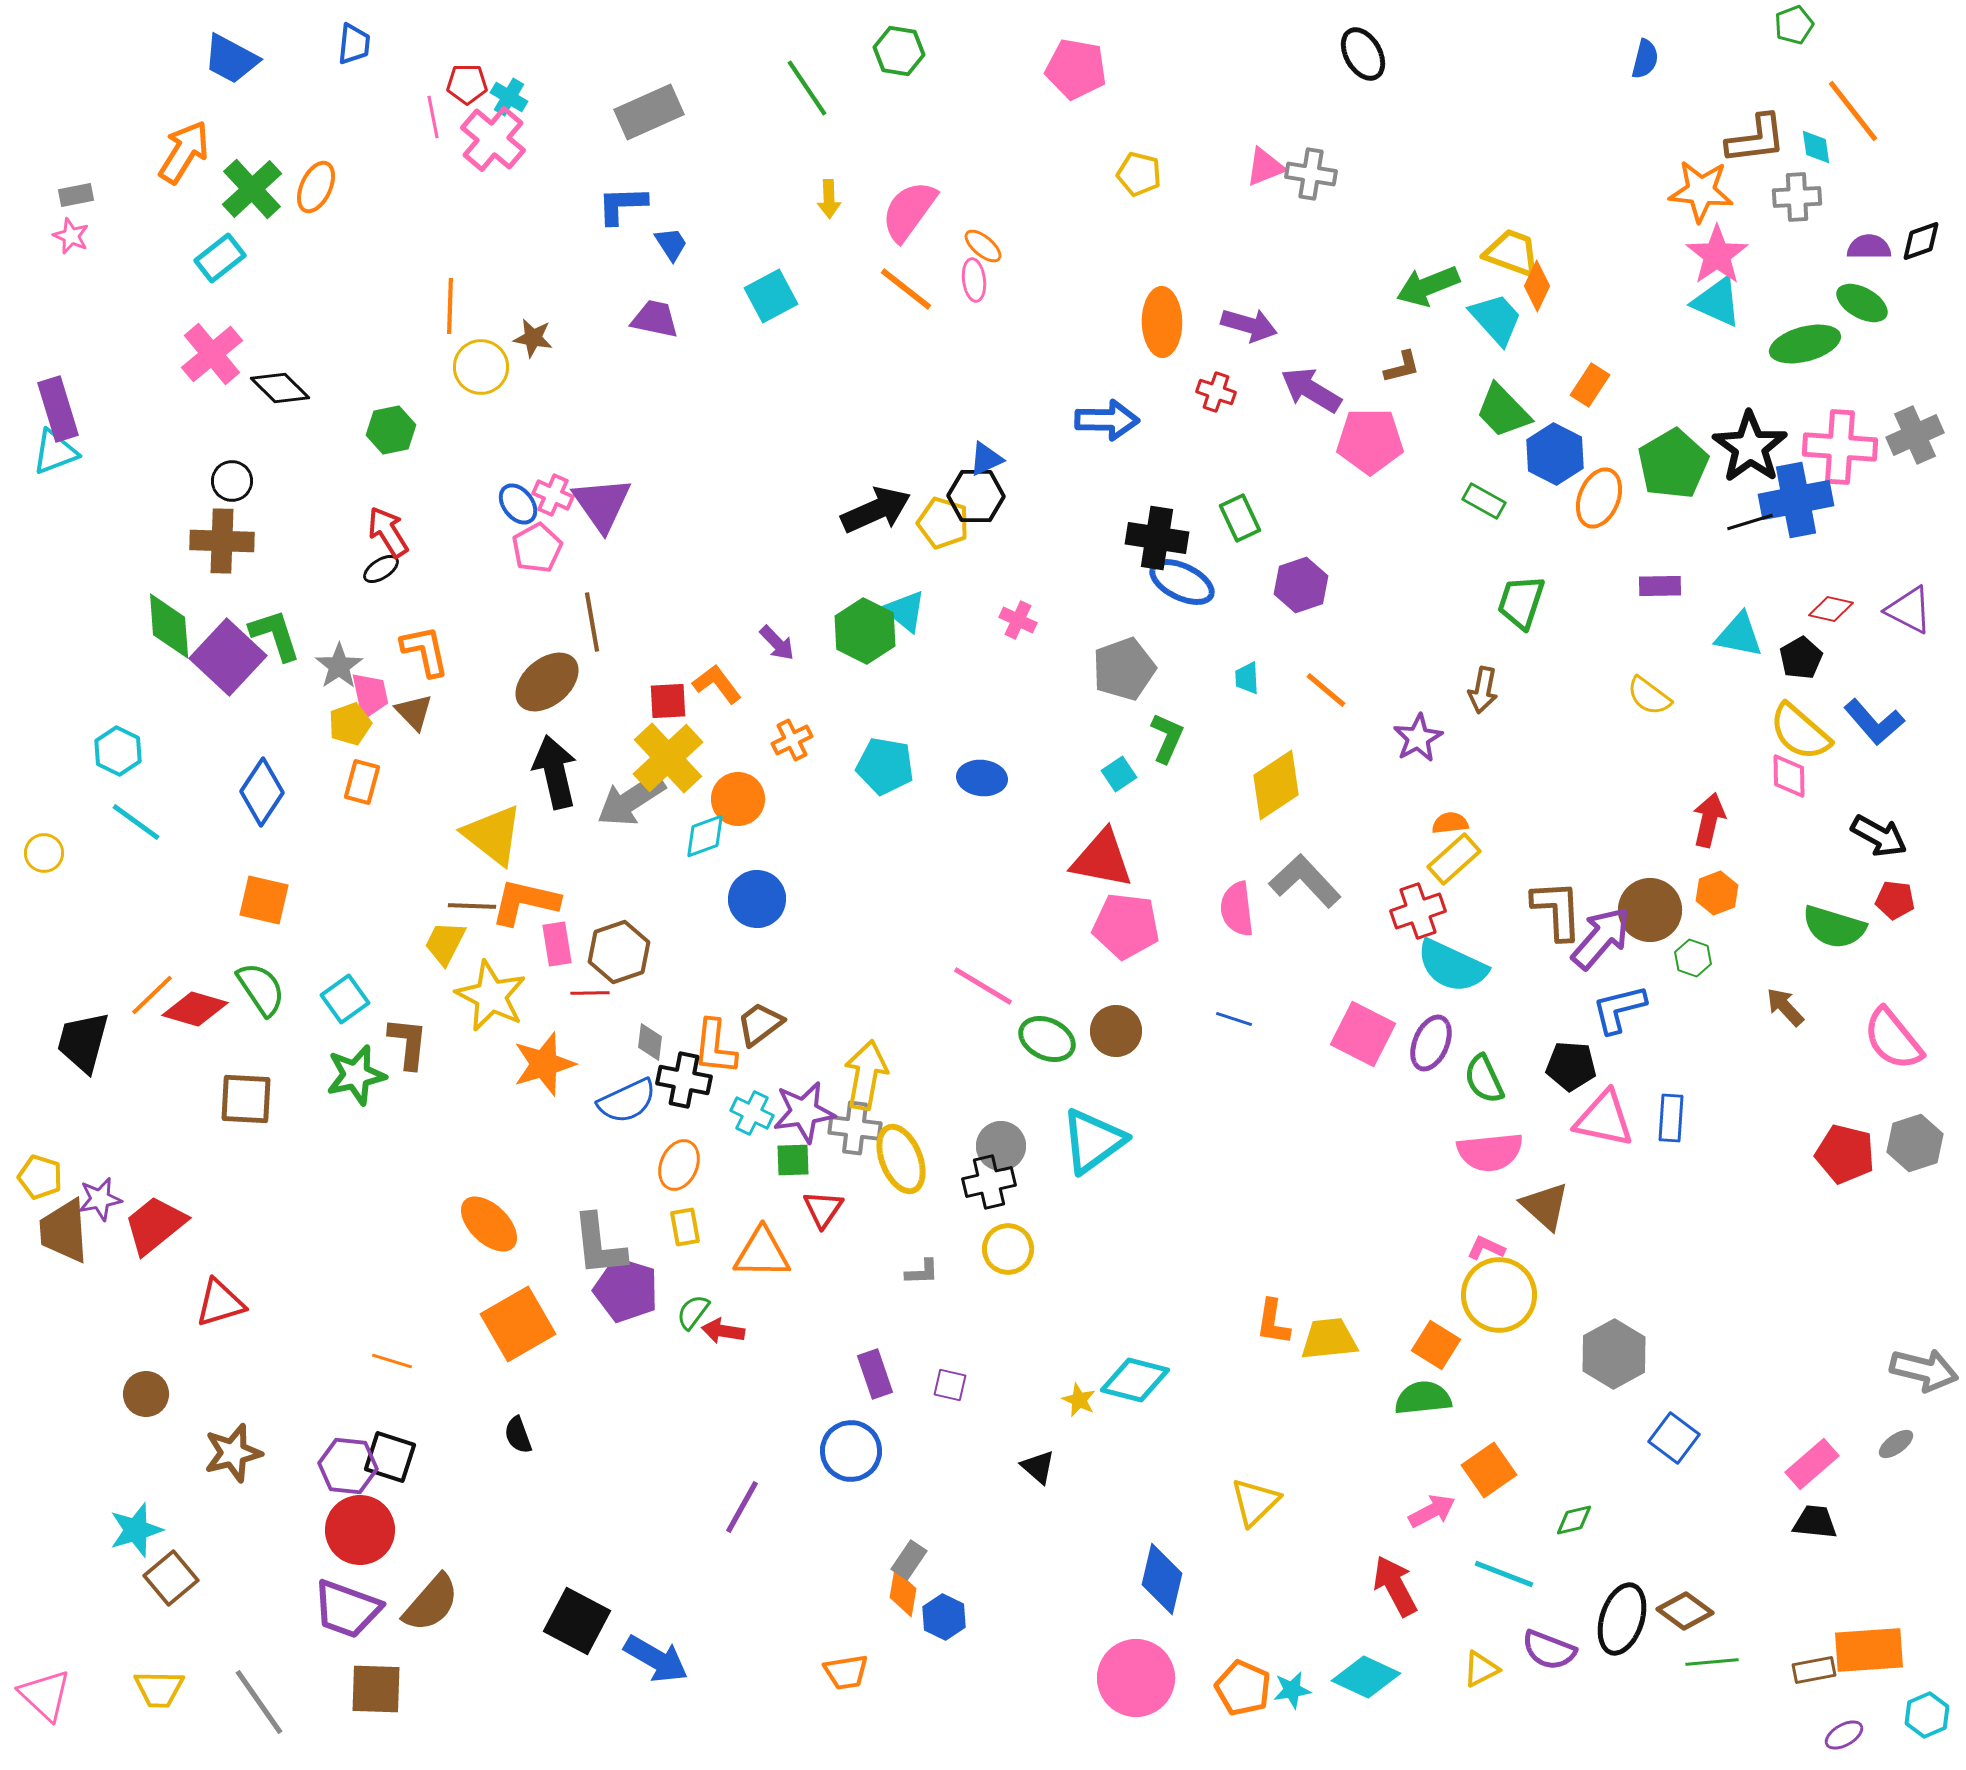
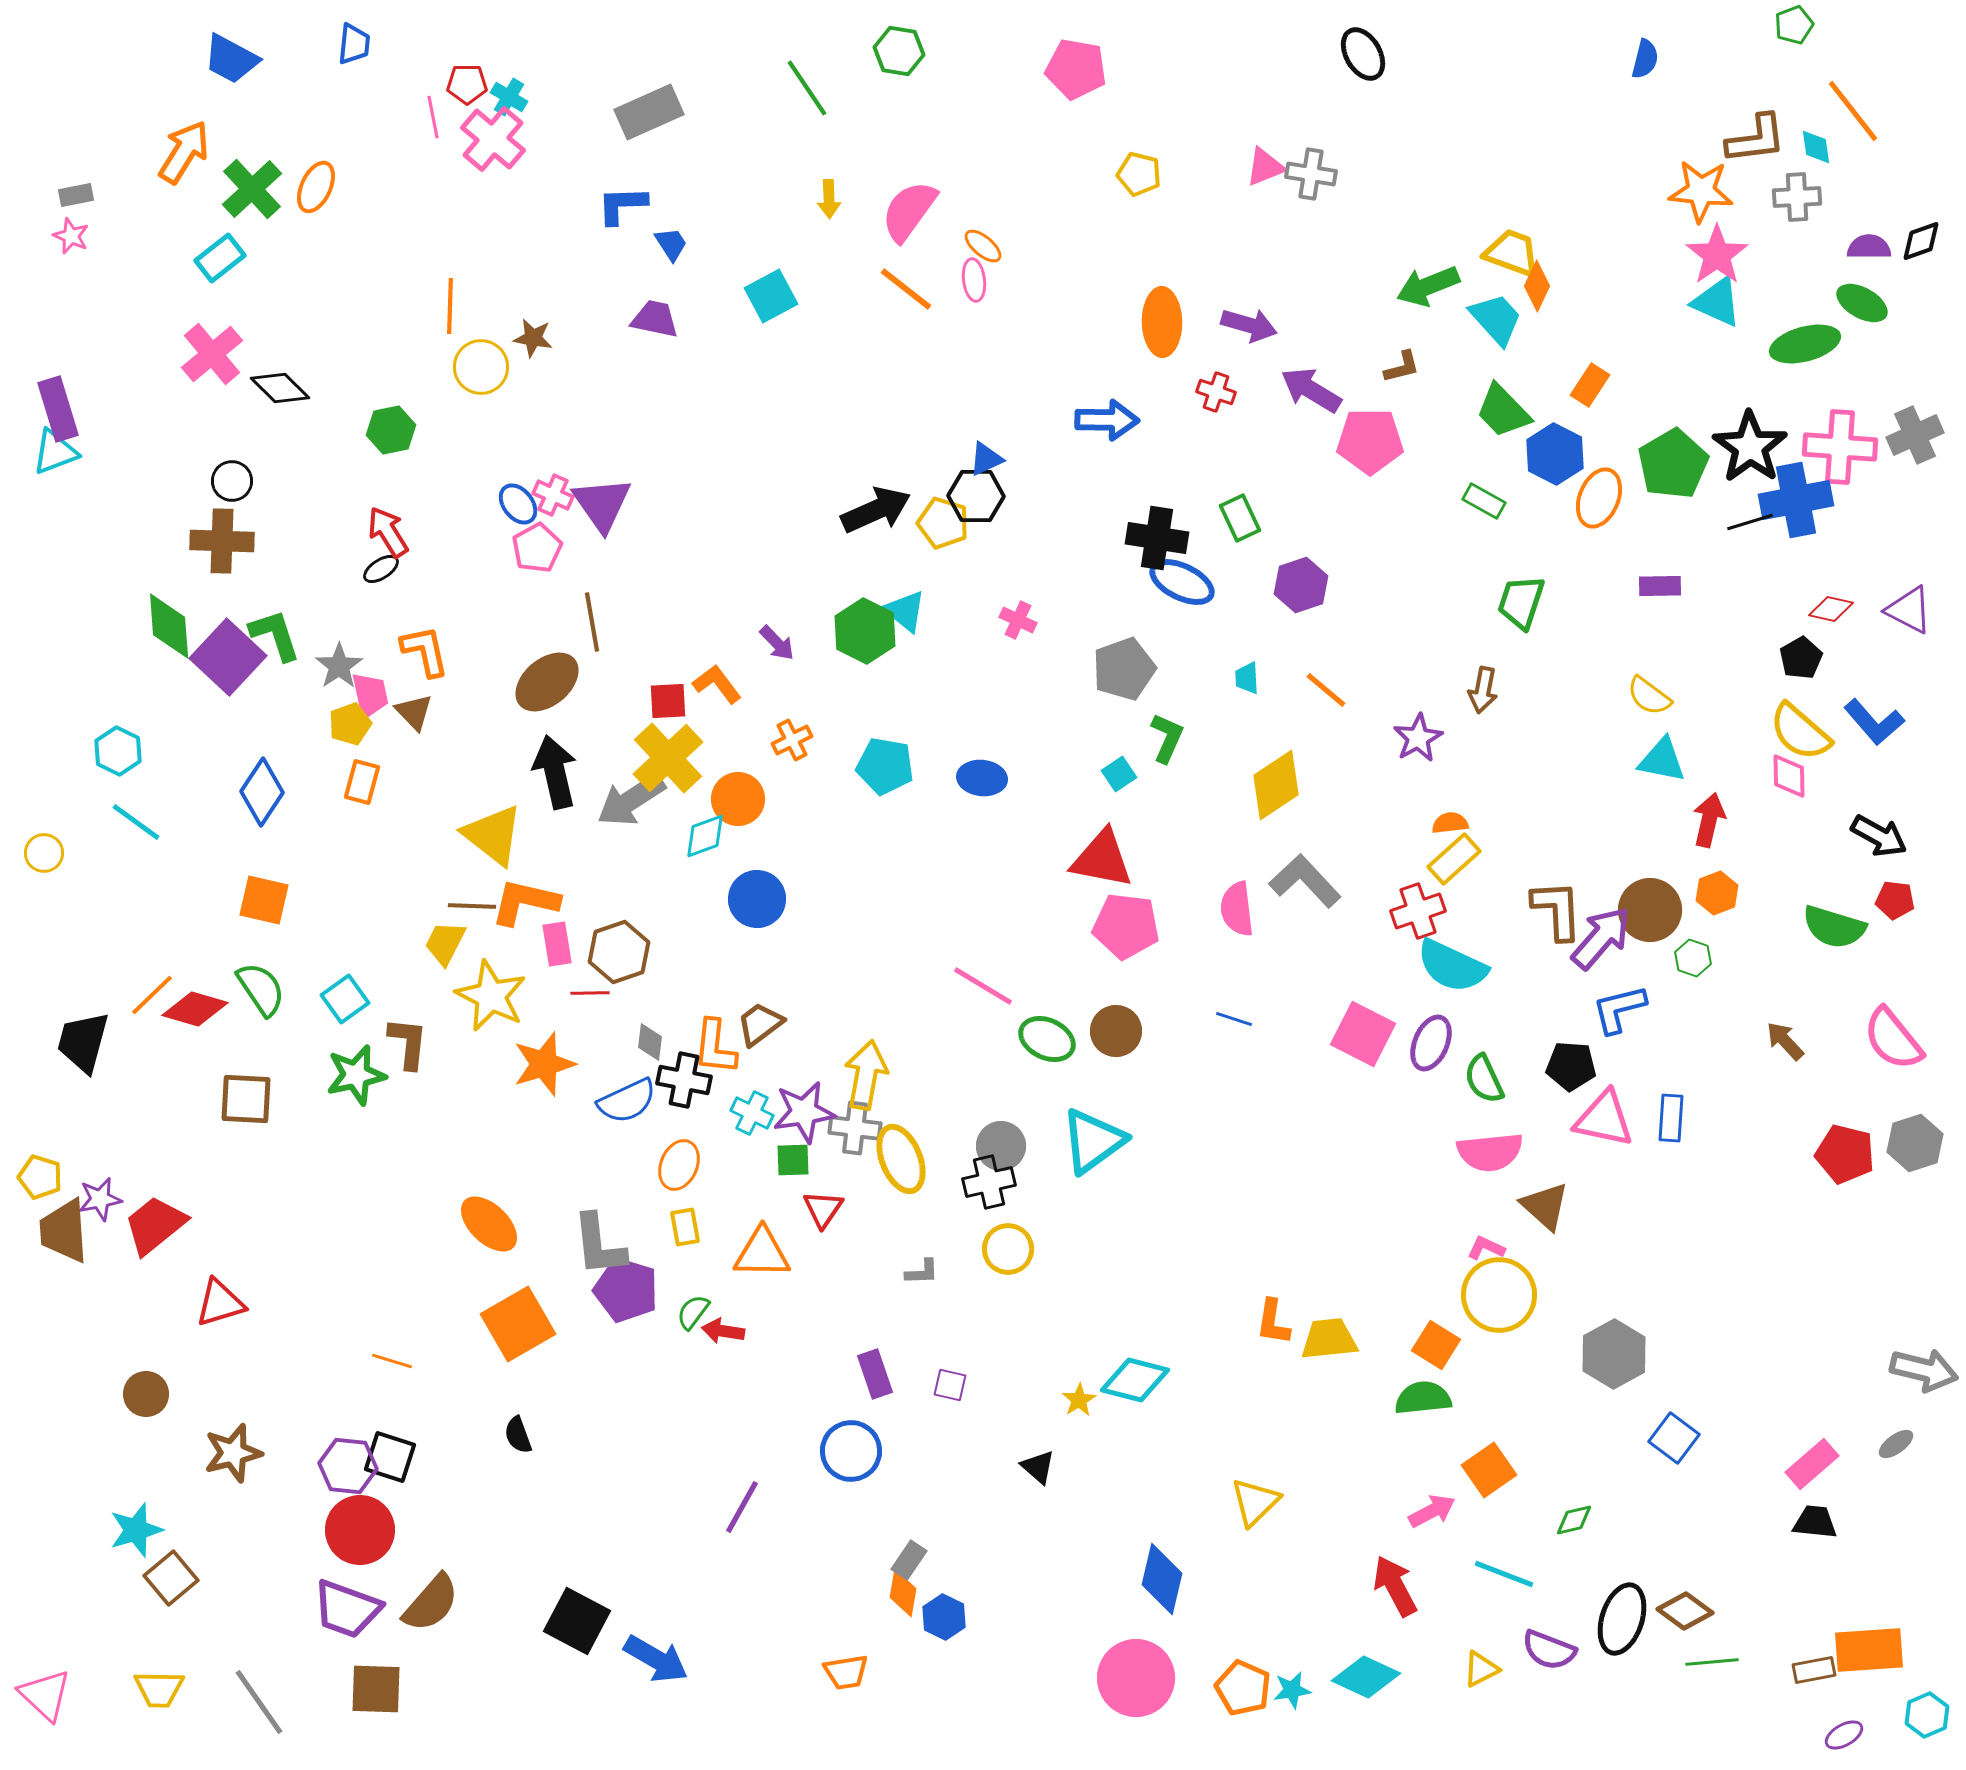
cyan triangle at (1739, 635): moved 77 px left, 125 px down
brown arrow at (1785, 1007): moved 34 px down
yellow star at (1079, 1400): rotated 16 degrees clockwise
